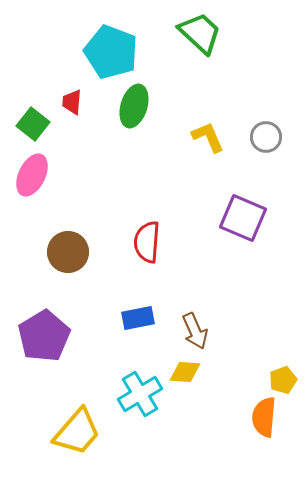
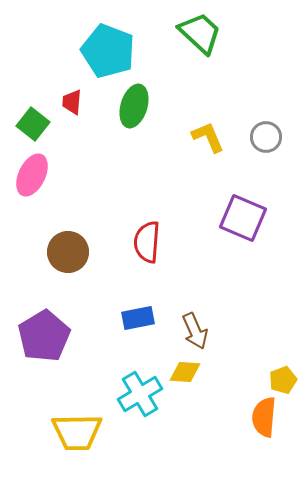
cyan pentagon: moved 3 px left, 1 px up
yellow trapezoid: rotated 48 degrees clockwise
